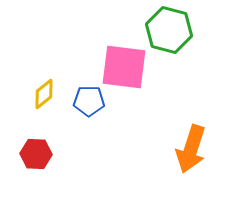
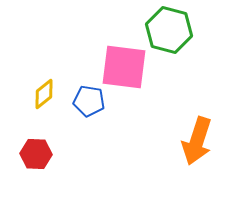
blue pentagon: rotated 8 degrees clockwise
orange arrow: moved 6 px right, 8 px up
